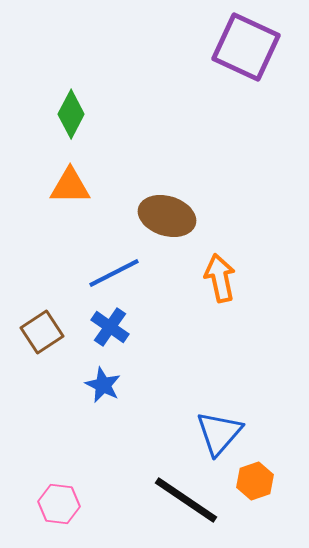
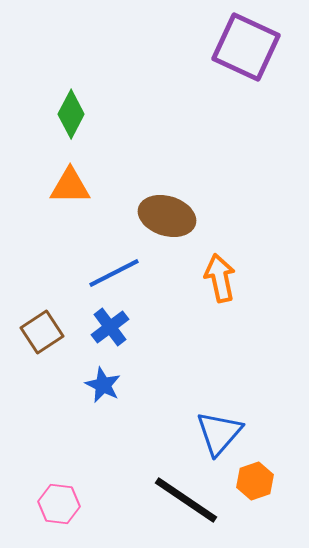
blue cross: rotated 18 degrees clockwise
